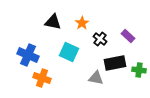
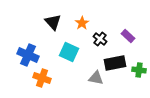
black triangle: rotated 36 degrees clockwise
